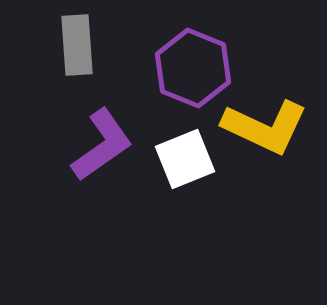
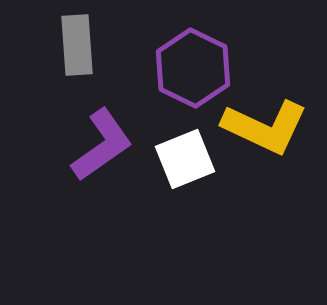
purple hexagon: rotated 4 degrees clockwise
